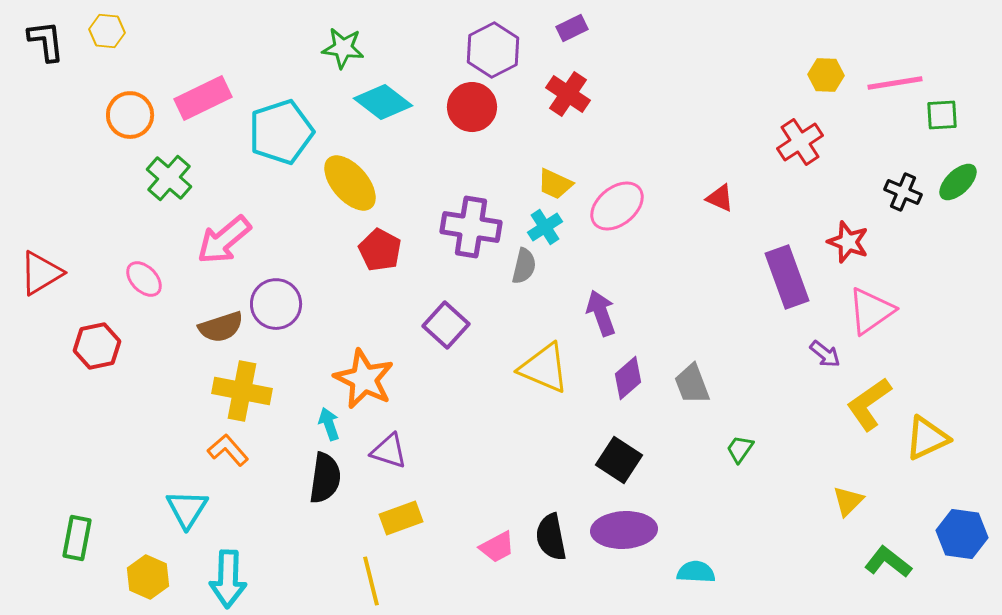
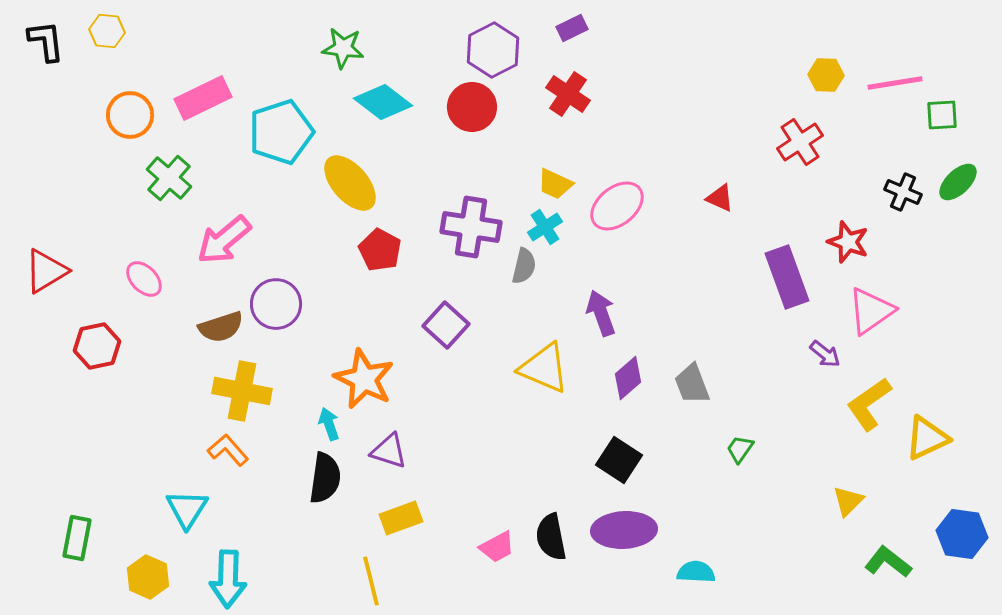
red triangle at (41, 273): moved 5 px right, 2 px up
